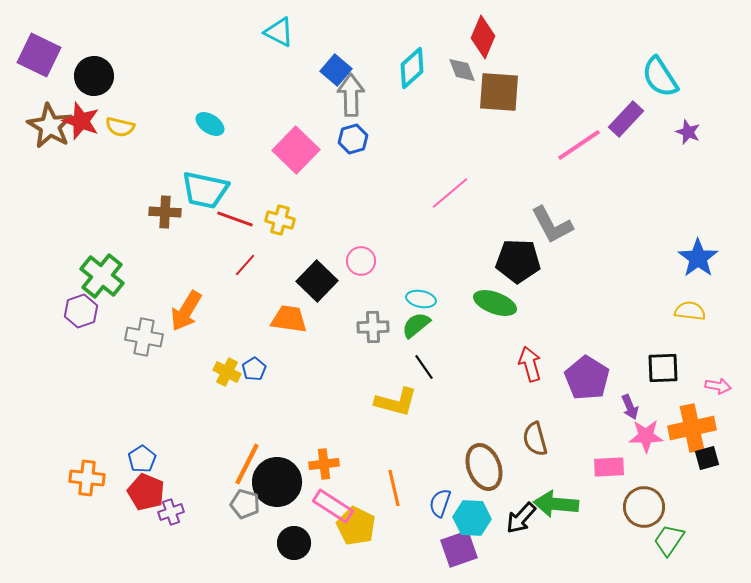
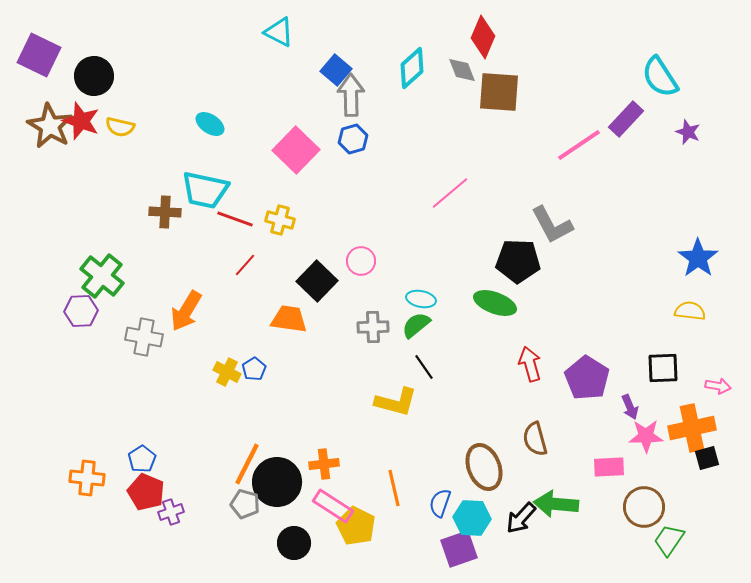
purple hexagon at (81, 311): rotated 16 degrees clockwise
